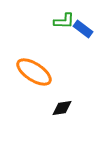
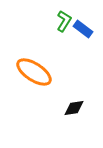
green L-shape: rotated 60 degrees counterclockwise
black diamond: moved 12 px right
